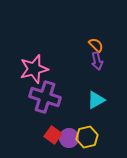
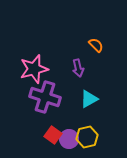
purple arrow: moved 19 px left, 7 px down
cyan triangle: moved 7 px left, 1 px up
purple circle: moved 1 px down
